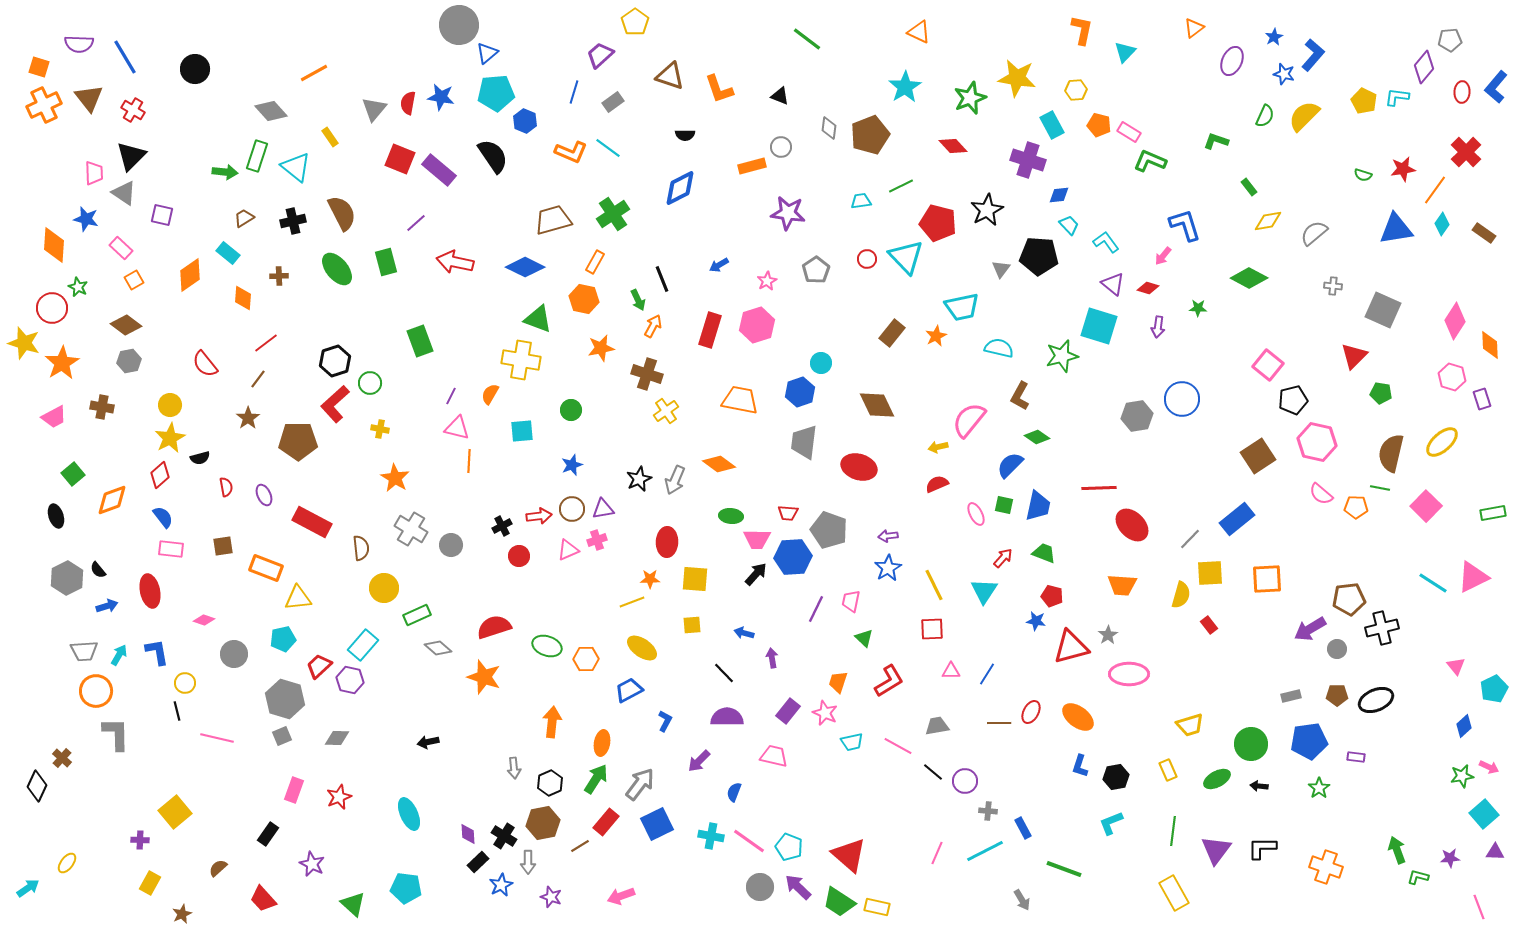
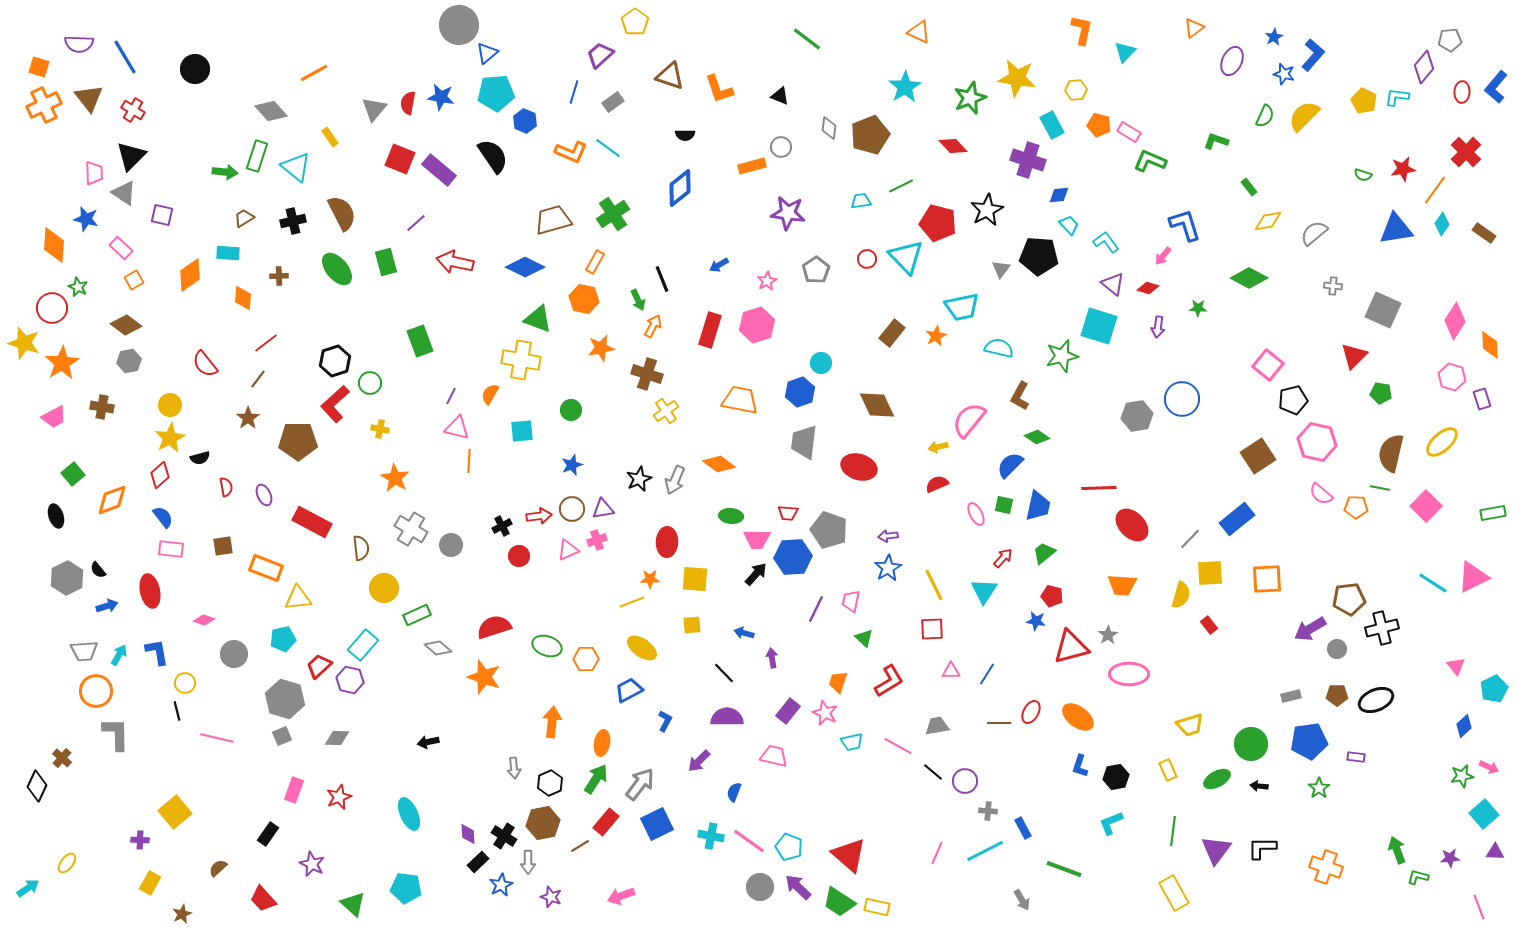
blue diamond at (680, 188): rotated 12 degrees counterclockwise
cyan rectangle at (228, 253): rotated 35 degrees counterclockwise
green trapezoid at (1044, 553): rotated 60 degrees counterclockwise
